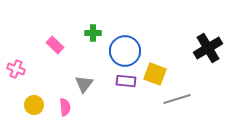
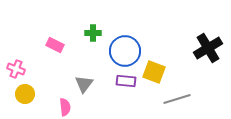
pink rectangle: rotated 18 degrees counterclockwise
yellow square: moved 1 px left, 2 px up
yellow circle: moved 9 px left, 11 px up
